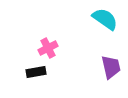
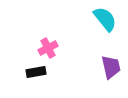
cyan semicircle: rotated 16 degrees clockwise
